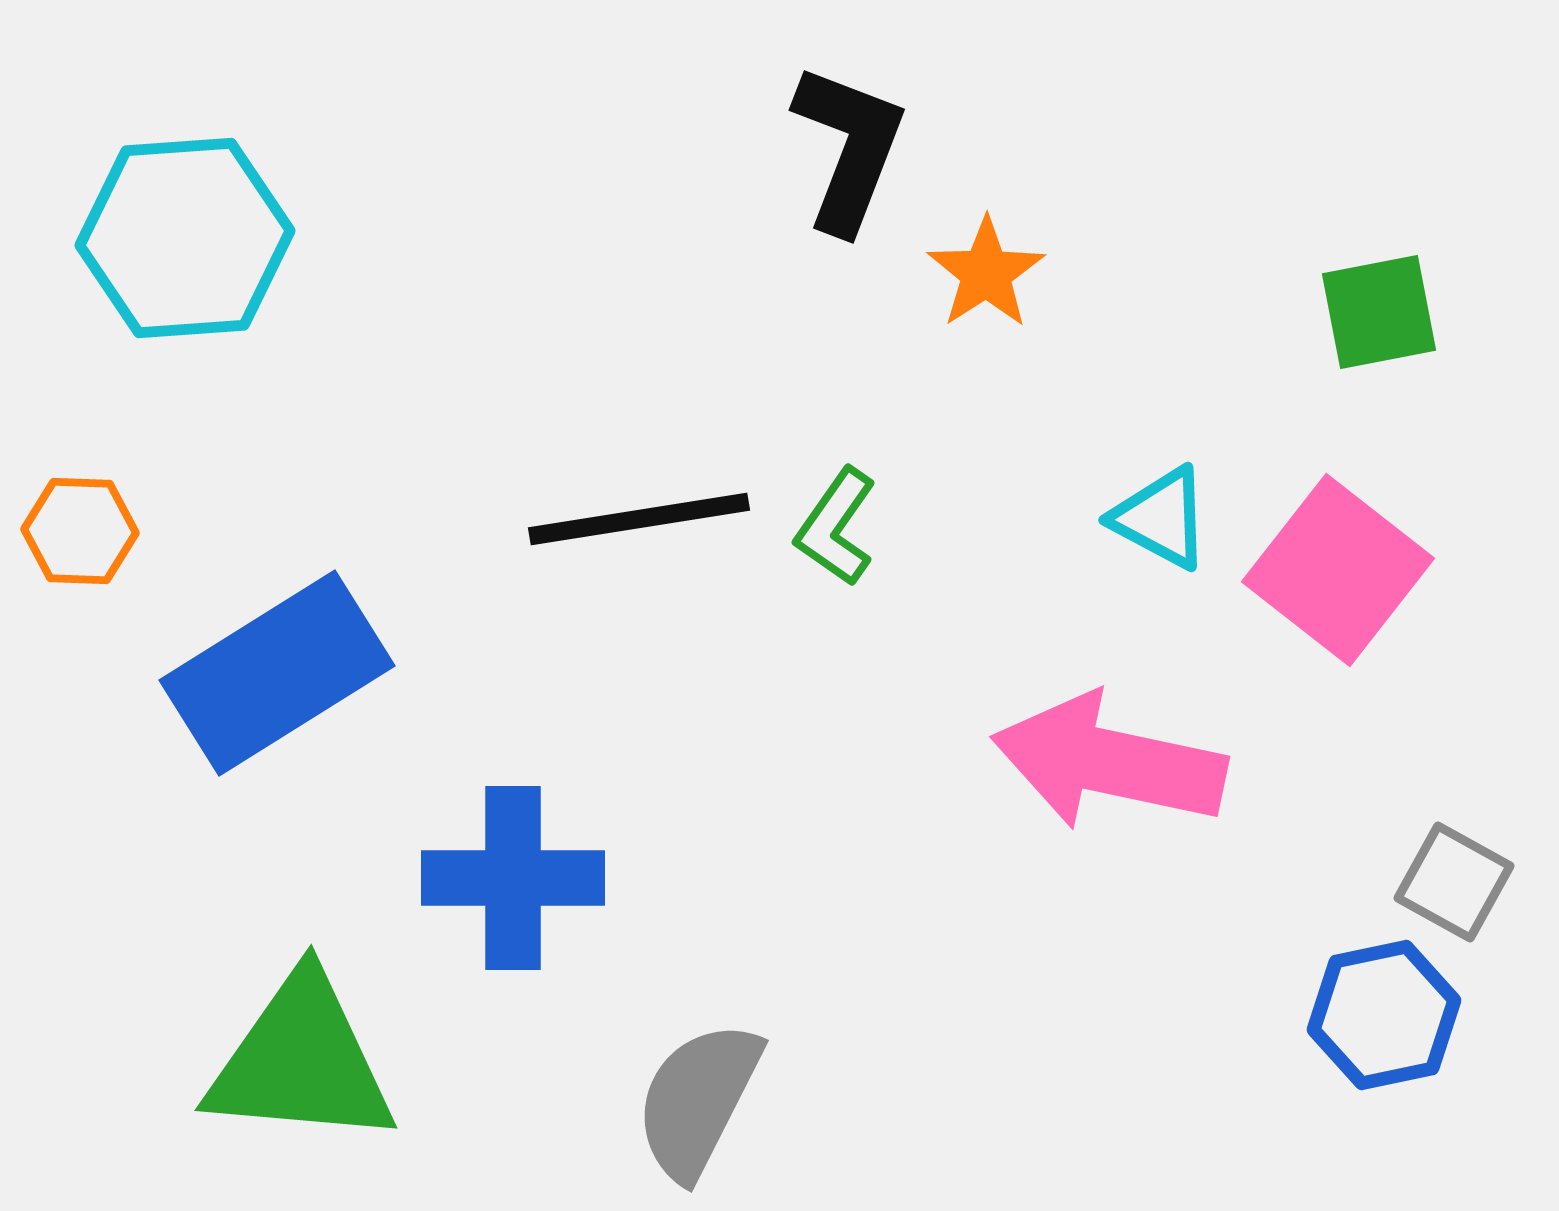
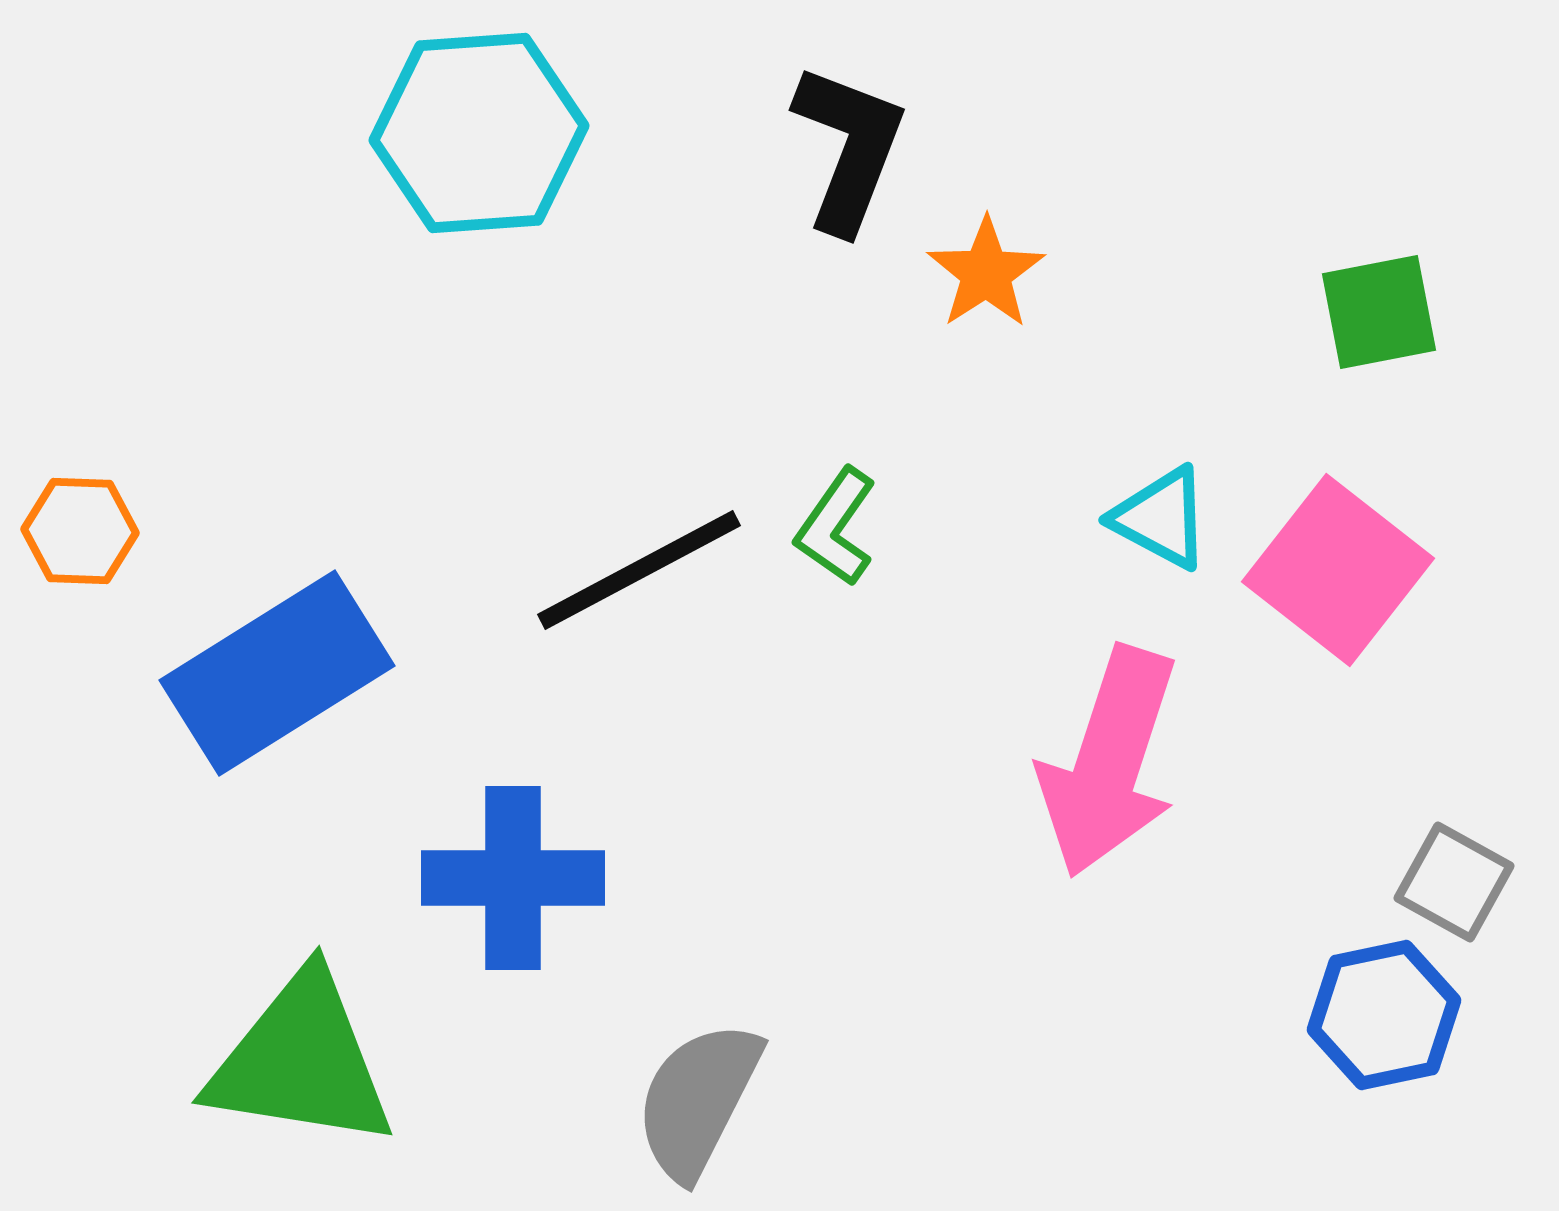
cyan hexagon: moved 294 px right, 105 px up
black line: moved 51 px down; rotated 19 degrees counterclockwise
pink arrow: rotated 84 degrees counterclockwise
green triangle: rotated 4 degrees clockwise
